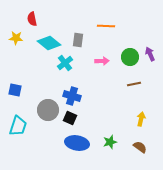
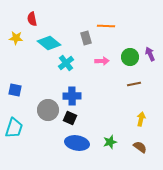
gray rectangle: moved 8 px right, 2 px up; rotated 24 degrees counterclockwise
cyan cross: moved 1 px right
blue cross: rotated 18 degrees counterclockwise
cyan trapezoid: moved 4 px left, 2 px down
